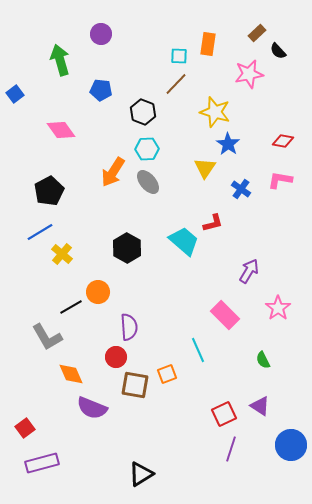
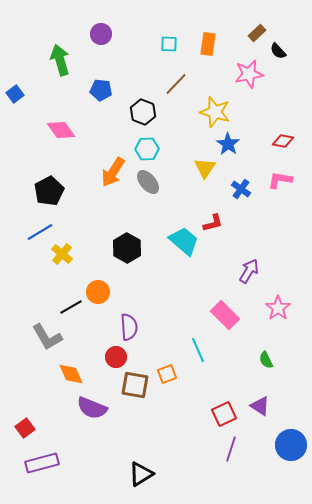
cyan square at (179, 56): moved 10 px left, 12 px up
green semicircle at (263, 360): moved 3 px right
